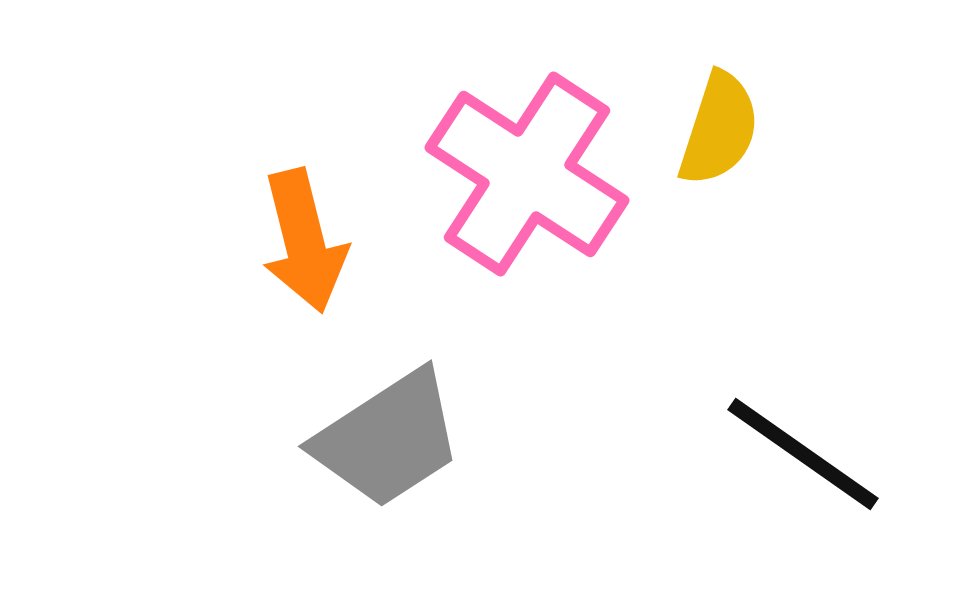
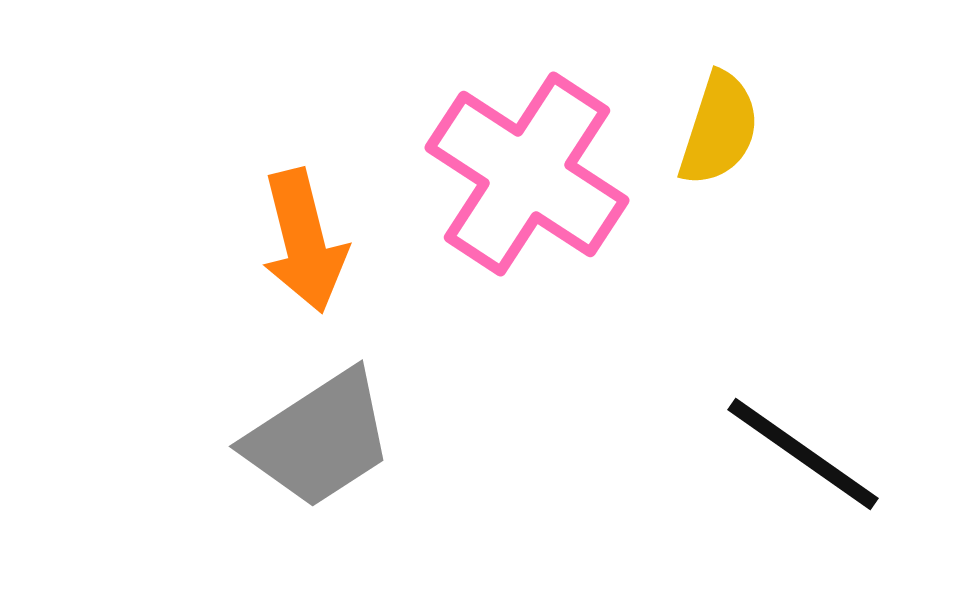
gray trapezoid: moved 69 px left
